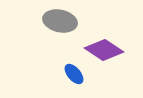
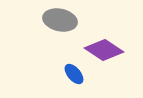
gray ellipse: moved 1 px up
